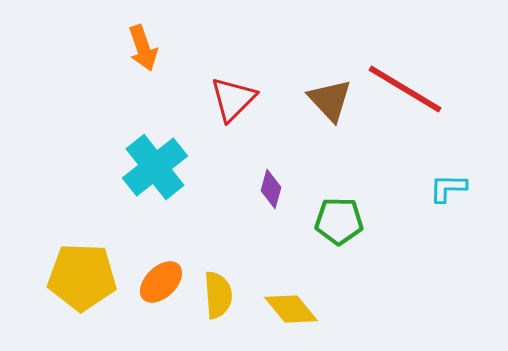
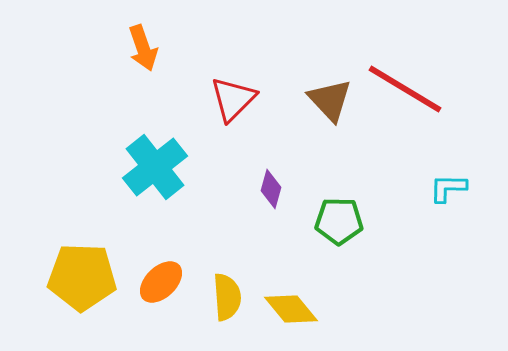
yellow semicircle: moved 9 px right, 2 px down
